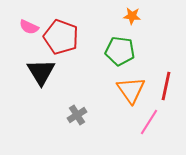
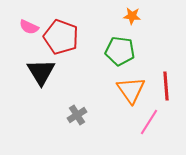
red line: rotated 16 degrees counterclockwise
